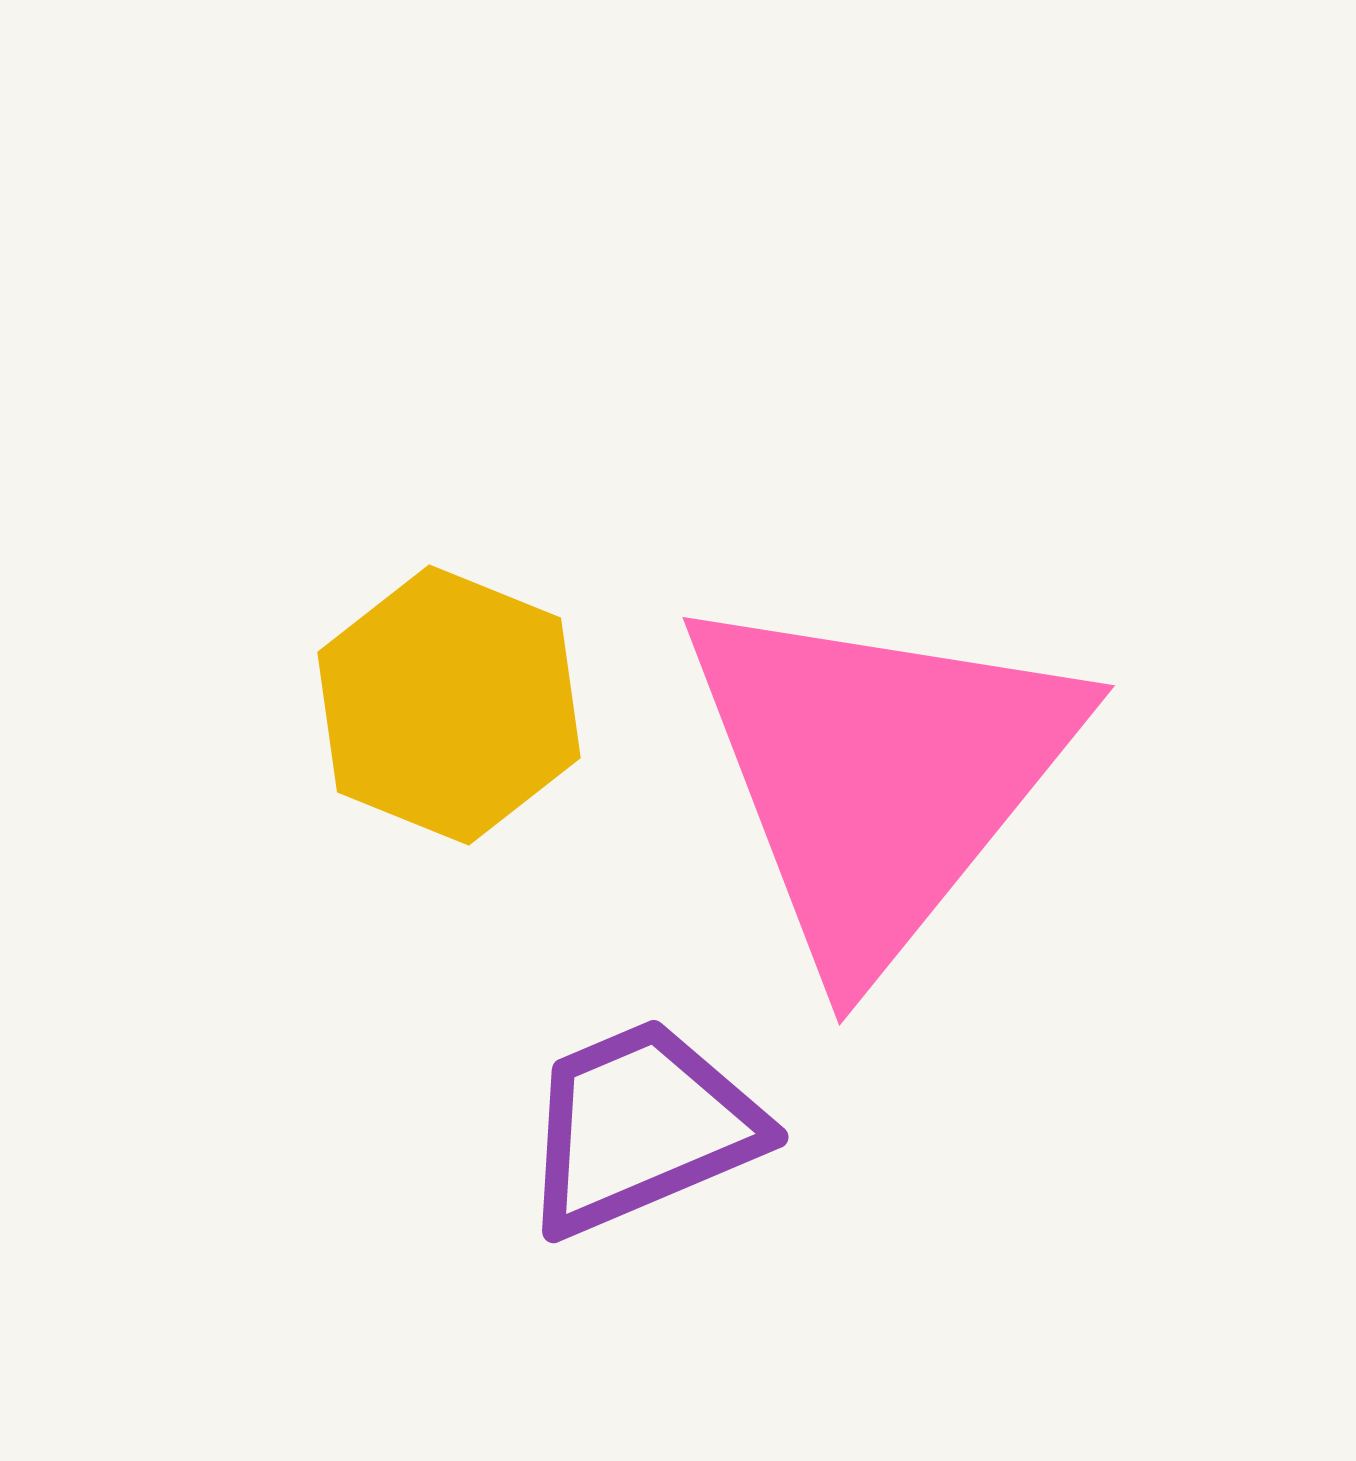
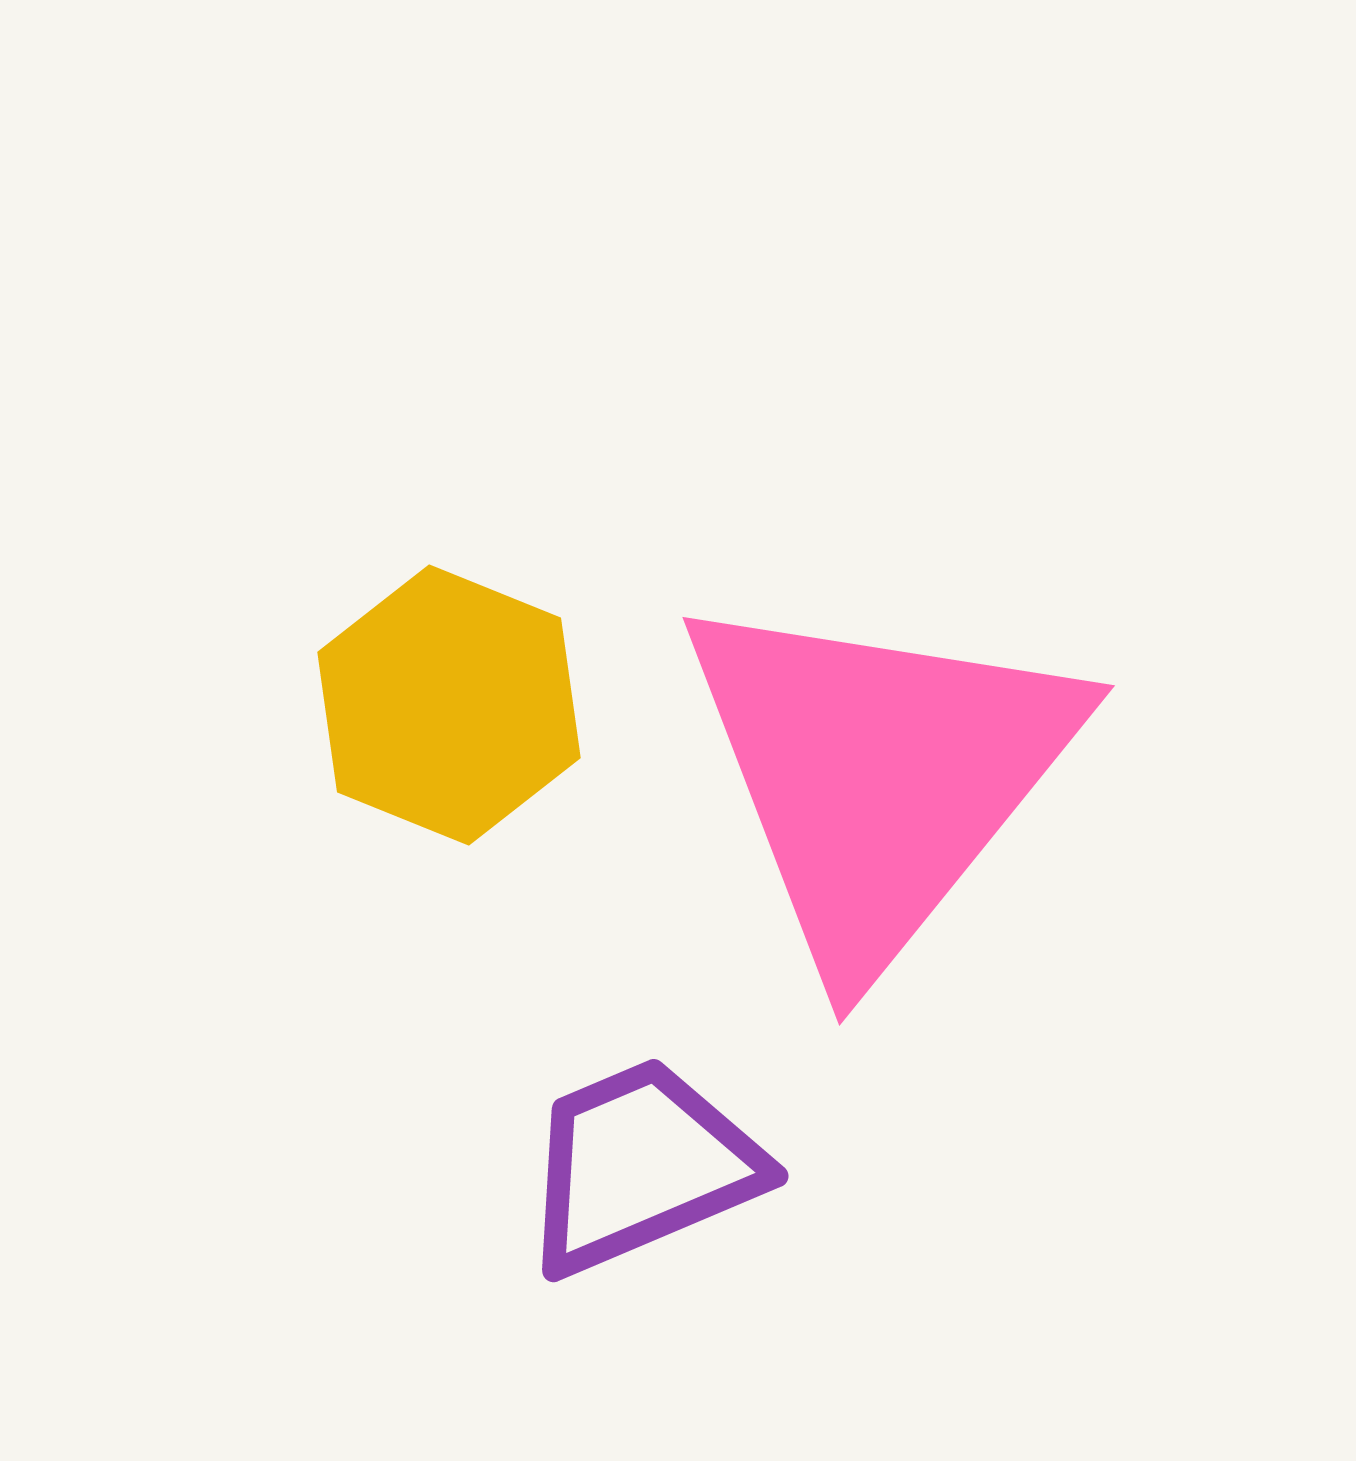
purple trapezoid: moved 39 px down
